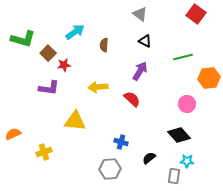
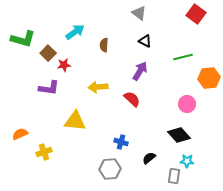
gray triangle: moved 1 px left, 1 px up
orange semicircle: moved 7 px right
